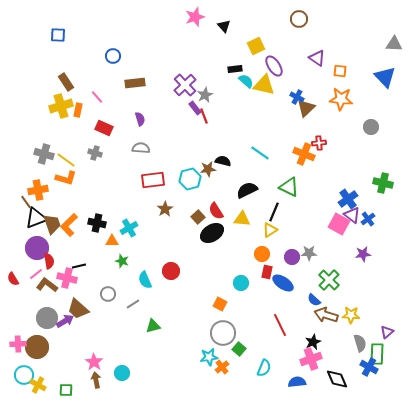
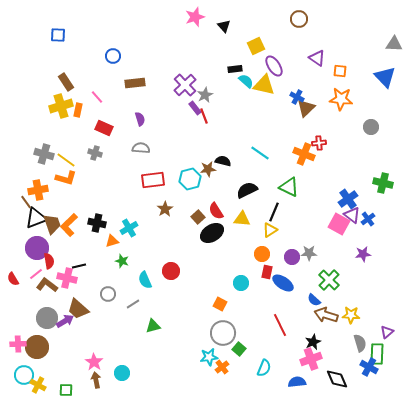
orange triangle at (112, 241): rotated 16 degrees counterclockwise
